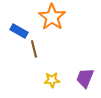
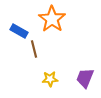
orange star: moved 2 px down
yellow star: moved 2 px left, 1 px up
